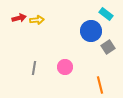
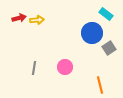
blue circle: moved 1 px right, 2 px down
gray square: moved 1 px right, 1 px down
